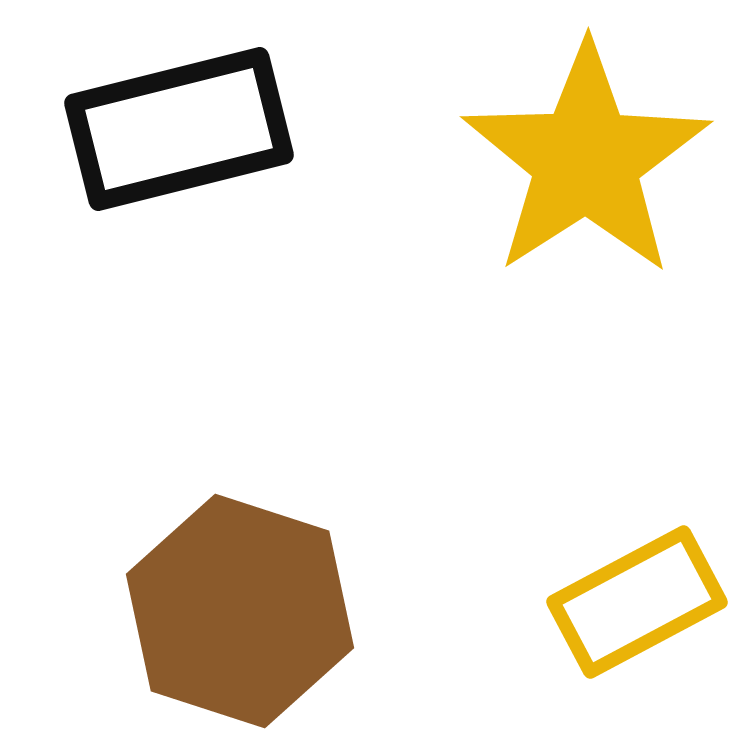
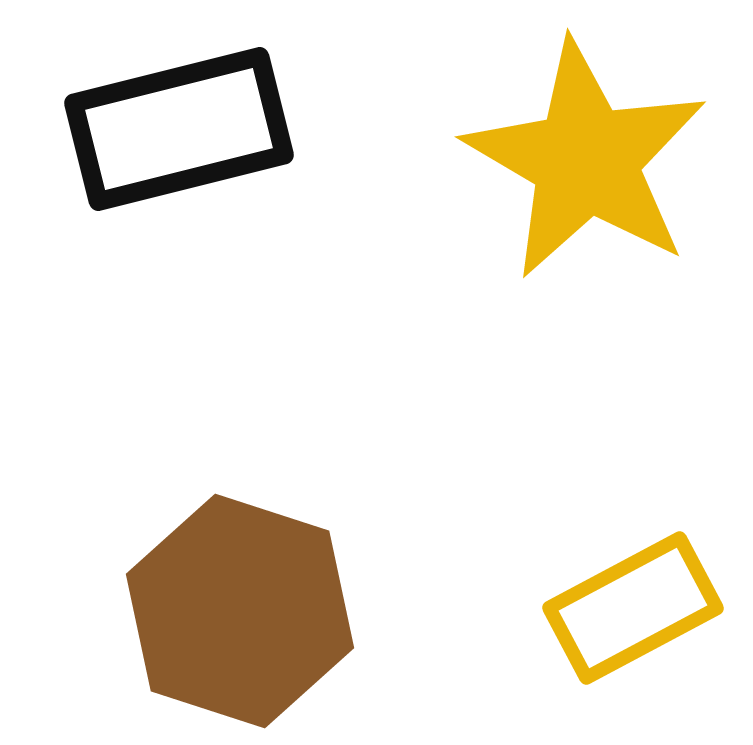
yellow star: rotated 9 degrees counterclockwise
yellow rectangle: moved 4 px left, 6 px down
